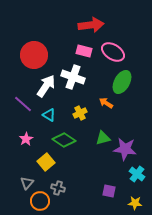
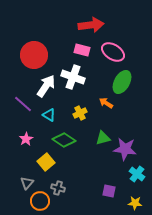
pink rectangle: moved 2 px left, 1 px up
